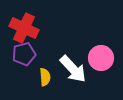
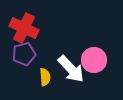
pink circle: moved 7 px left, 2 px down
white arrow: moved 2 px left
